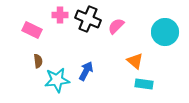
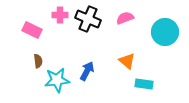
pink semicircle: moved 9 px right, 8 px up; rotated 24 degrees clockwise
orange triangle: moved 8 px left
blue arrow: moved 1 px right
